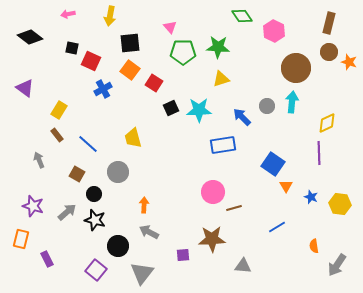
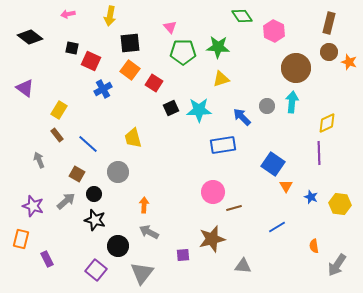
gray arrow at (67, 212): moved 1 px left, 11 px up
brown star at (212, 239): rotated 12 degrees counterclockwise
